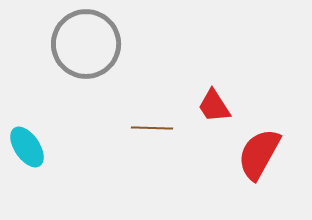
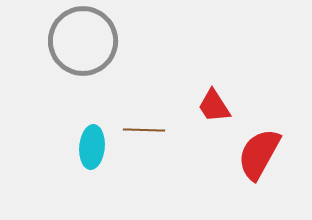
gray circle: moved 3 px left, 3 px up
brown line: moved 8 px left, 2 px down
cyan ellipse: moved 65 px right; rotated 39 degrees clockwise
